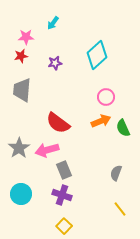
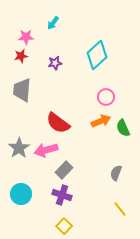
pink arrow: moved 1 px left
gray rectangle: rotated 66 degrees clockwise
